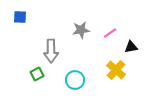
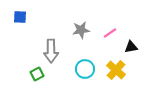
cyan circle: moved 10 px right, 11 px up
